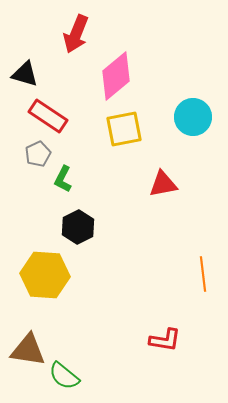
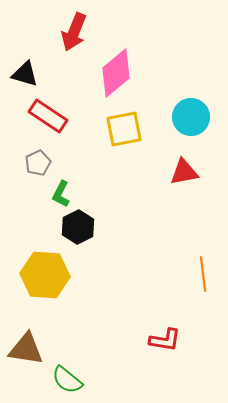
red arrow: moved 2 px left, 2 px up
pink diamond: moved 3 px up
cyan circle: moved 2 px left
gray pentagon: moved 9 px down
green L-shape: moved 2 px left, 15 px down
red triangle: moved 21 px right, 12 px up
brown triangle: moved 2 px left, 1 px up
green semicircle: moved 3 px right, 4 px down
